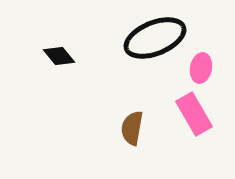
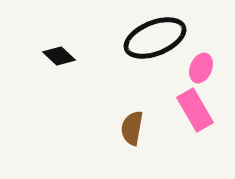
black diamond: rotated 8 degrees counterclockwise
pink ellipse: rotated 12 degrees clockwise
pink rectangle: moved 1 px right, 4 px up
